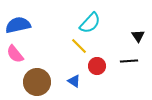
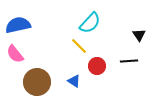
black triangle: moved 1 px right, 1 px up
